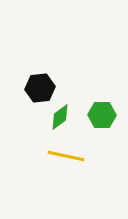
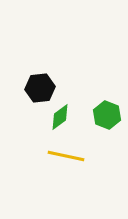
green hexagon: moved 5 px right; rotated 20 degrees clockwise
